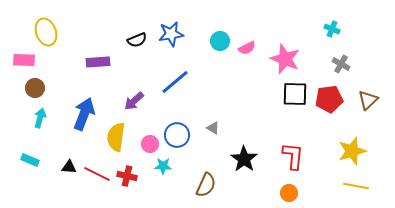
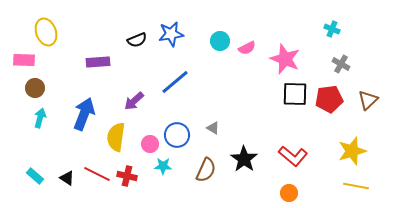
red L-shape: rotated 124 degrees clockwise
cyan rectangle: moved 5 px right, 16 px down; rotated 18 degrees clockwise
black triangle: moved 2 px left, 11 px down; rotated 28 degrees clockwise
brown semicircle: moved 15 px up
